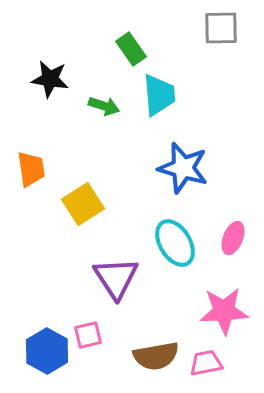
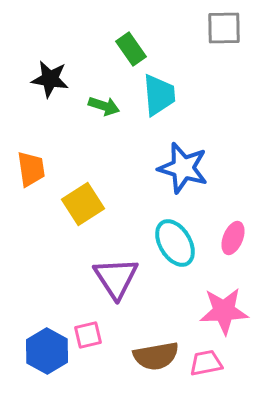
gray square: moved 3 px right
